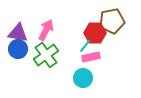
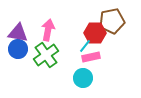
pink arrow: moved 2 px right; rotated 15 degrees counterclockwise
